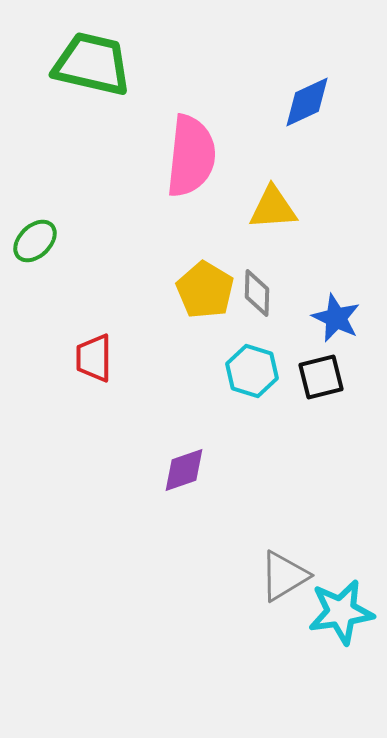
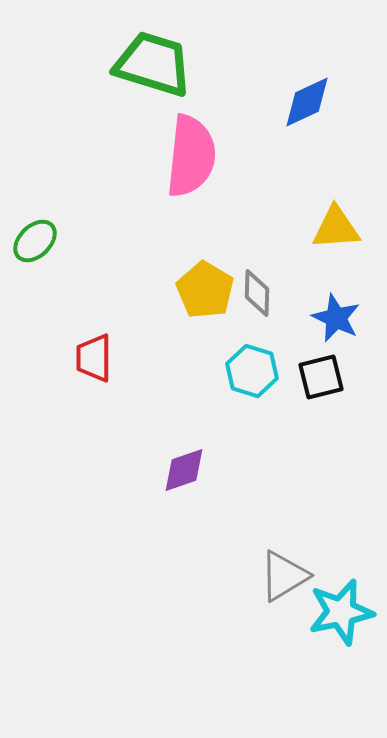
green trapezoid: moved 61 px right; rotated 4 degrees clockwise
yellow triangle: moved 63 px right, 20 px down
cyan star: rotated 4 degrees counterclockwise
